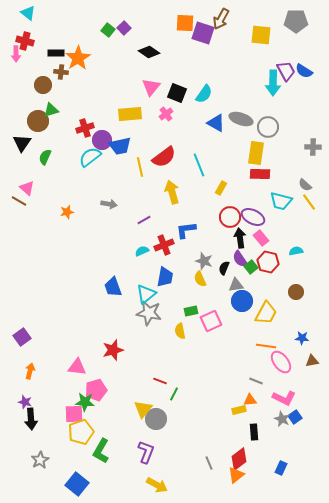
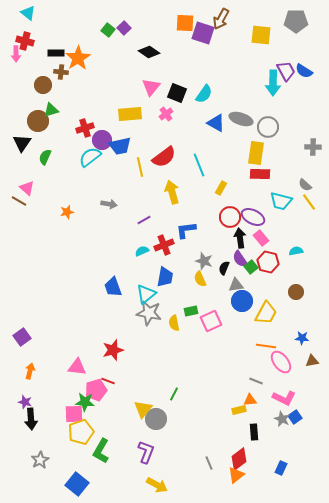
yellow semicircle at (180, 331): moved 6 px left, 8 px up
red line at (160, 381): moved 52 px left
